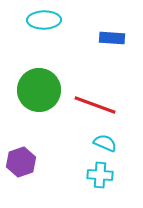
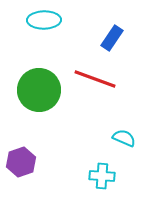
blue rectangle: rotated 60 degrees counterclockwise
red line: moved 26 px up
cyan semicircle: moved 19 px right, 5 px up
cyan cross: moved 2 px right, 1 px down
